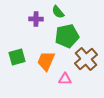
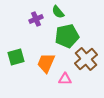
purple cross: rotated 24 degrees counterclockwise
green square: moved 1 px left
orange trapezoid: moved 2 px down
